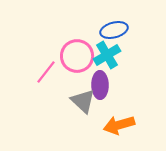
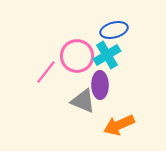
gray triangle: rotated 20 degrees counterclockwise
orange arrow: rotated 8 degrees counterclockwise
